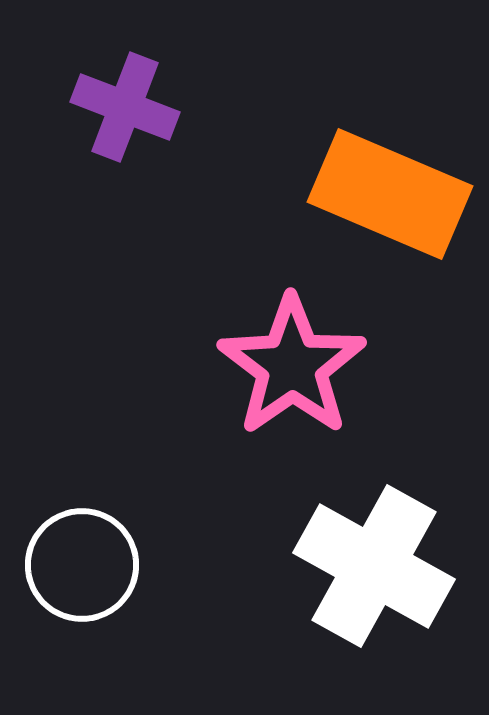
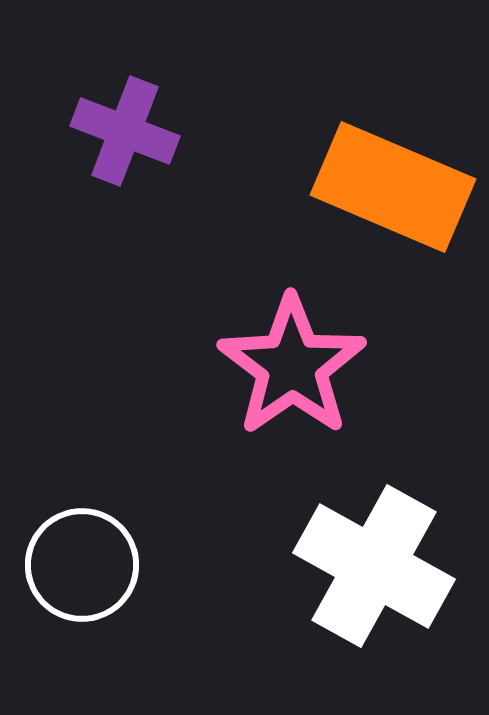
purple cross: moved 24 px down
orange rectangle: moved 3 px right, 7 px up
